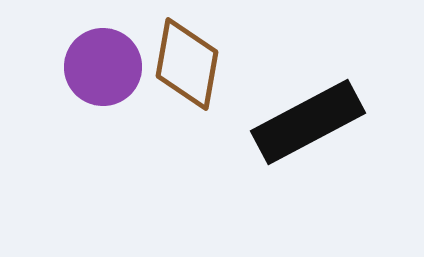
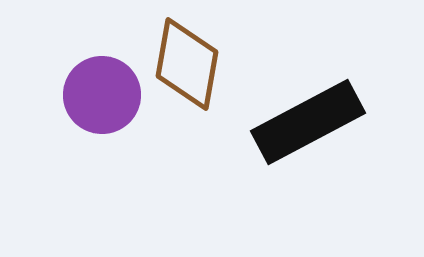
purple circle: moved 1 px left, 28 px down
